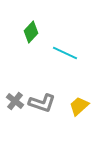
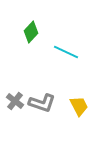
cyan line: moved 1 px right, 1 px up
yellow trapezoid: rotated 105 degrees clockwise
